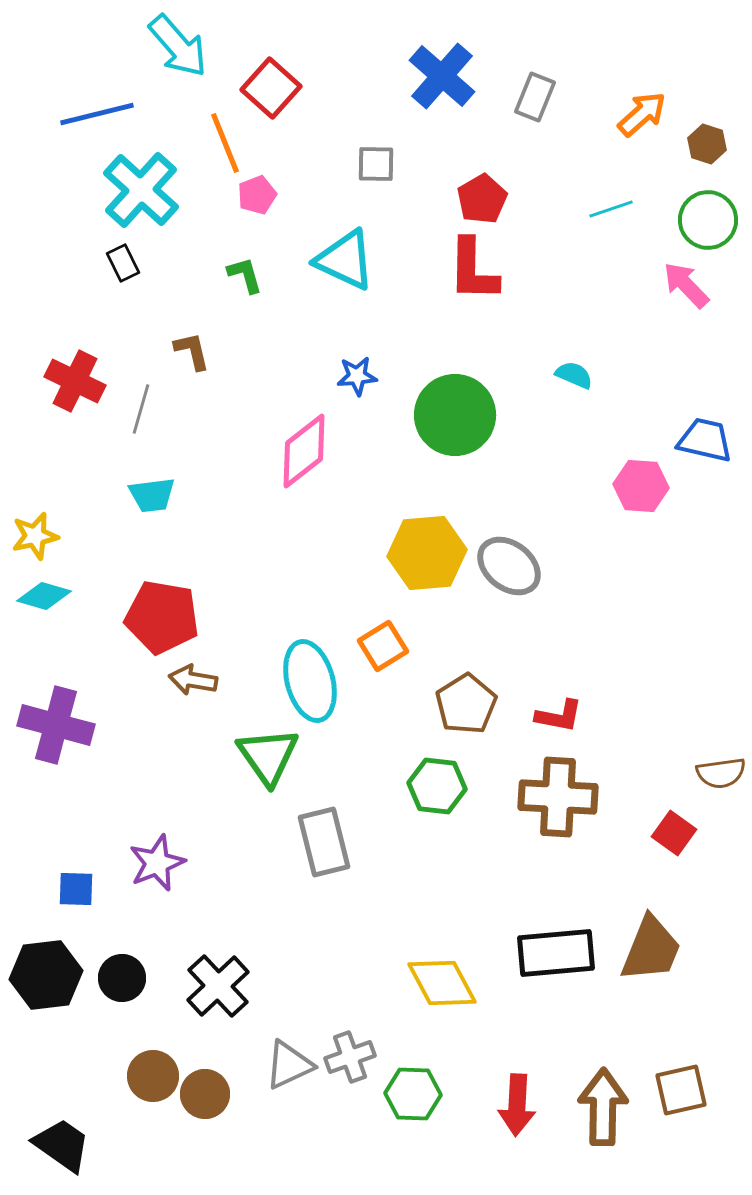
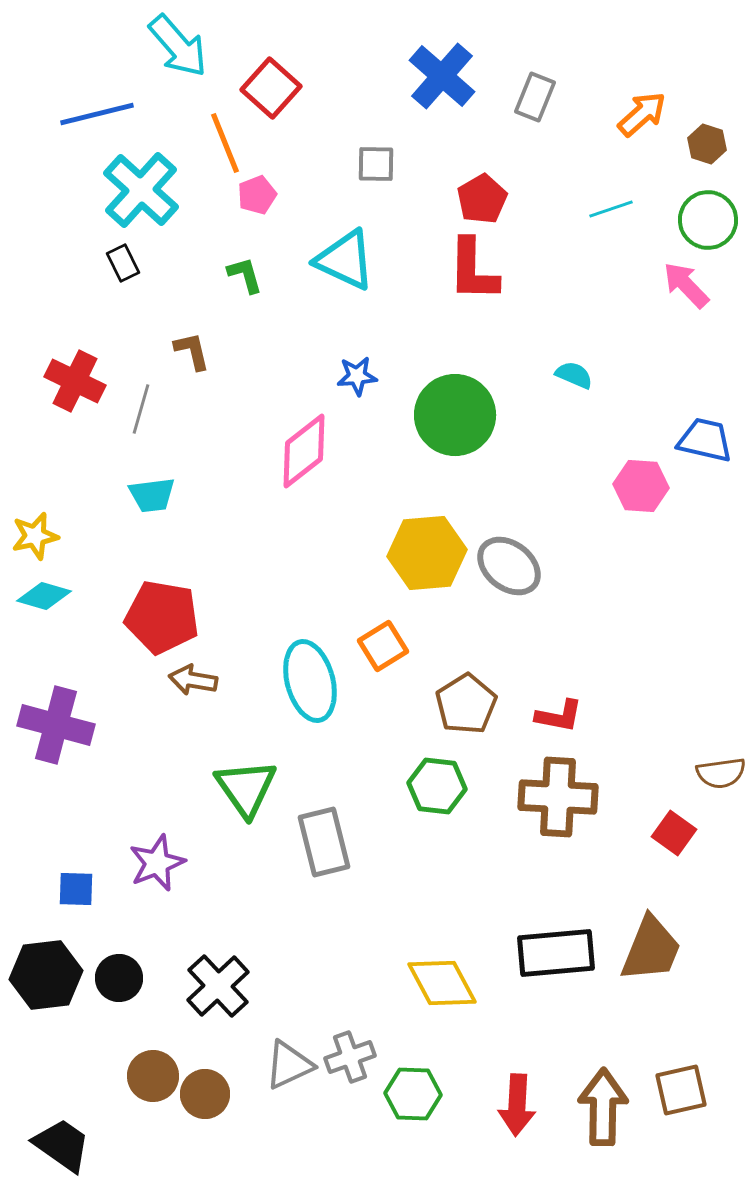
green triangle at (268, 756): moved 22 px left, 32 px down
black circle at (122, 978): moved 3 px left
